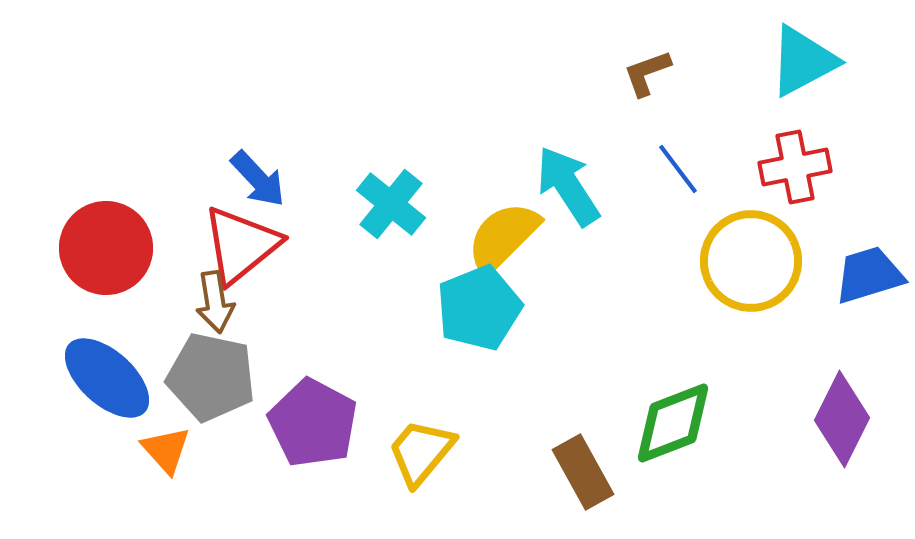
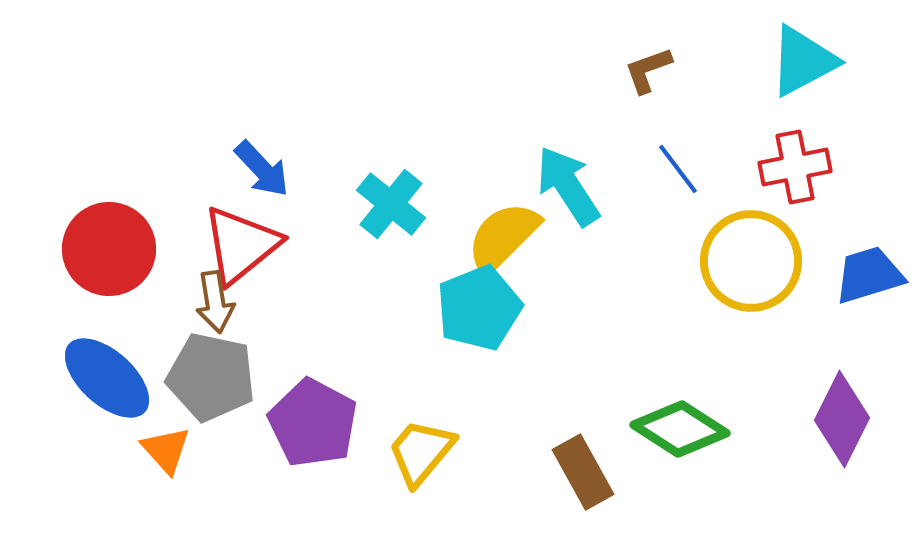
brown L-shape: moved 1 px right, 3 px up
blue arrow: moved 4 px right, 10 px up
red circle: moved 3 px right, 1 px down
green diamond: moved 7 px right, 6 px down; rotated 54 degrees clockwise
